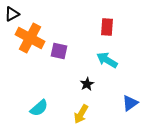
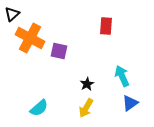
black triangle: rotated 14 degrees counterclockwise
red rectangle: moved 1 px left, 1 px up
cyan arrow: moved 15 px right, 16 px down; rotated 35 degrees clockwise
yellow arrow: moved 5 px right, 6 px up
